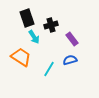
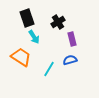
black cross: moved 7 px right, 3 px up; rotated 16 degrees counterclockwise
purple rectangle: rotated 24 degrees clockwise
